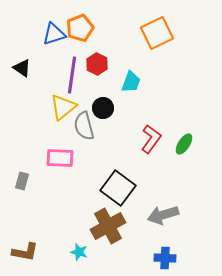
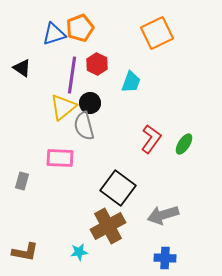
black circle: moved 13 px left, 5 px up
cyan star: rotated 24 degrees counterclockwise
